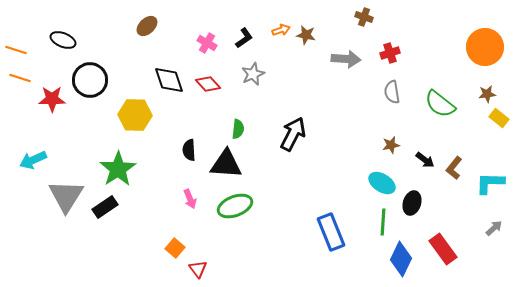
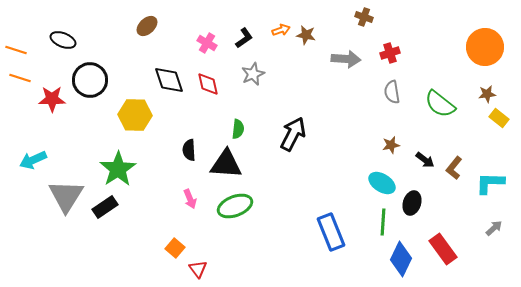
red diamond at (208, 84): rotated 30 degrees clockwise
